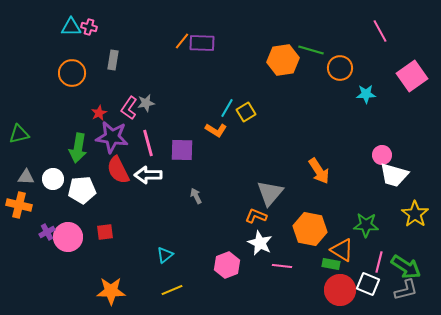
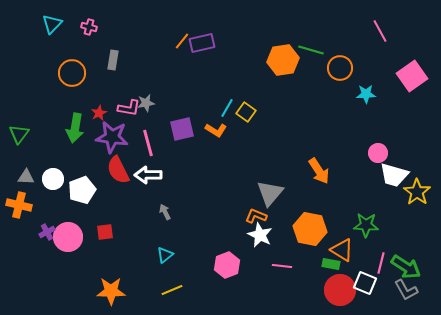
cyan triangle at (71, 27): moved 19 px left, 3 px up; rotated 45 degrees counterclockwise
purple rectangle at (202, 43): rotated 15 degrees counterclockwise
pink L-shape at (129, 108): rotated 115 degrees counterclockwise
yellow square at (246, 112): rotated 24 degrees counterclockwise
green triangle at (19, 134): rotated 40 degrees counterclockwise
green arrow at (78, 148): moved 3 px left, 20 px up
purple square at (182, 150): moved 21 px up; rotated 15 degrees counterclockwise
pink circle at (382, 155): moved 4 px left, 2 px up
white pentagon at (82, 190): rotated 16 degrees counterclockwise
gray arrow at (196, 196): moved 31 px left, 16 px down
yellow star at (415, 214): moved 2 px right, 22 px up
white star at (260, 243): moved 8 px up
pink line at (379, 262): moved 2 px right, 1 px down
white square at (368, 284): moved 3 px left, 1 px up
gray L-shape at (406, 290): rotated 75 degrees clockwise
